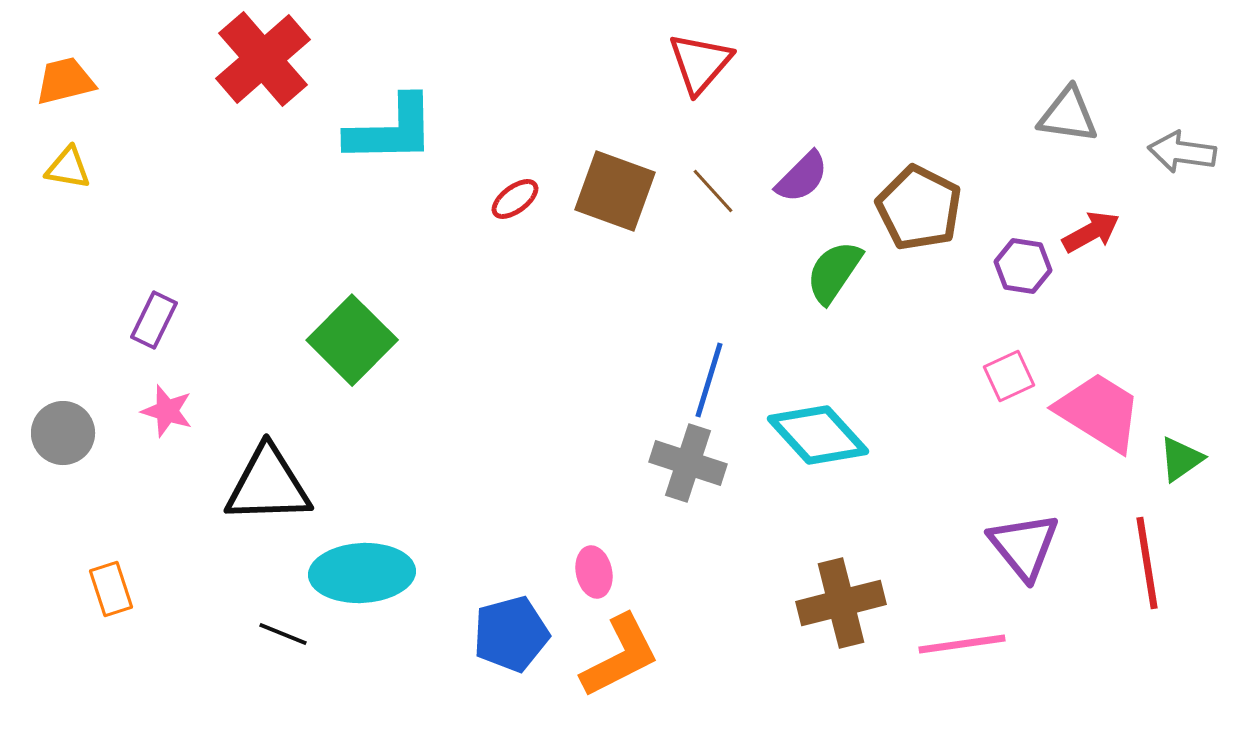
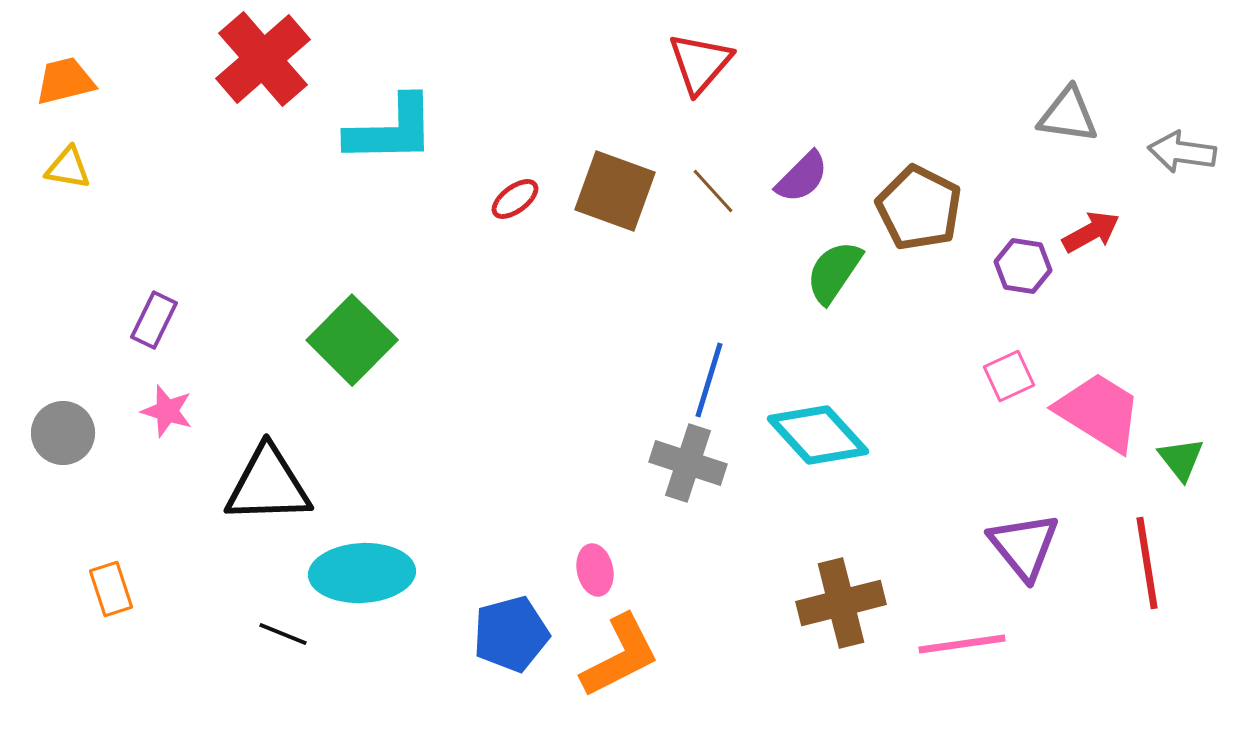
green triangle: rotated 33 degrees counterclockwise
pink ellipse: moved 1 px right, 2 px up
